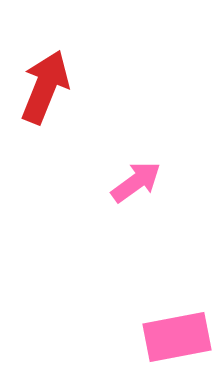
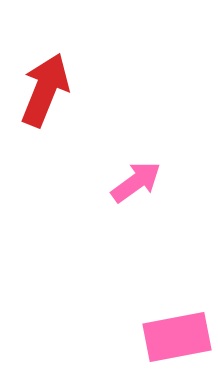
red arrow: moved 3 px down
